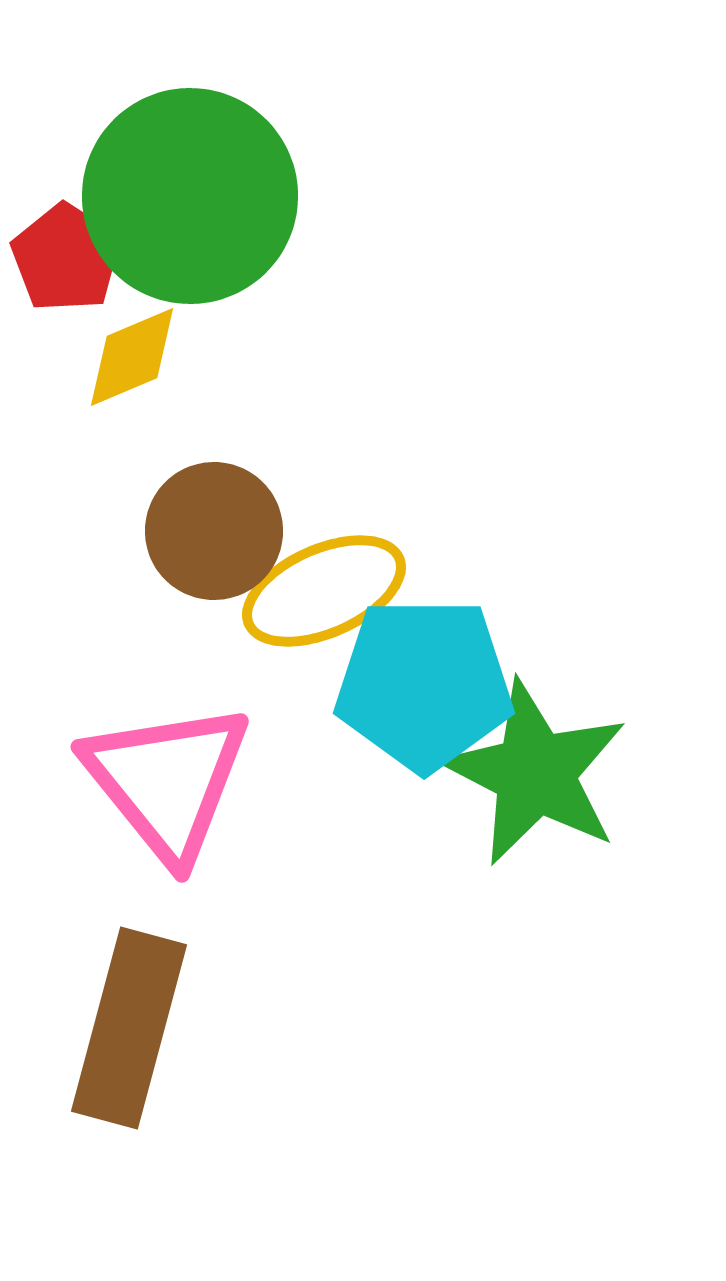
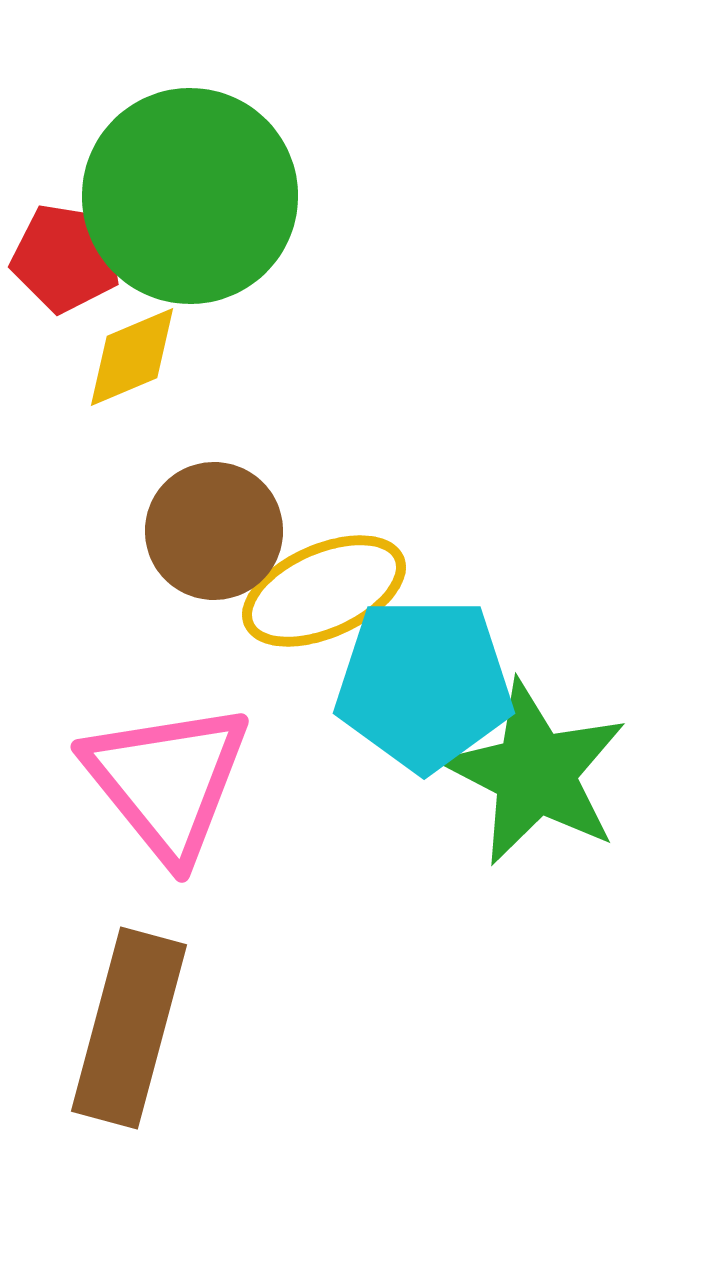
red pentagon: rotated 24 degrees counterclockwise
